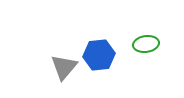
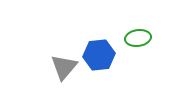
green ellipse: moved 8 px left, 6 px up
